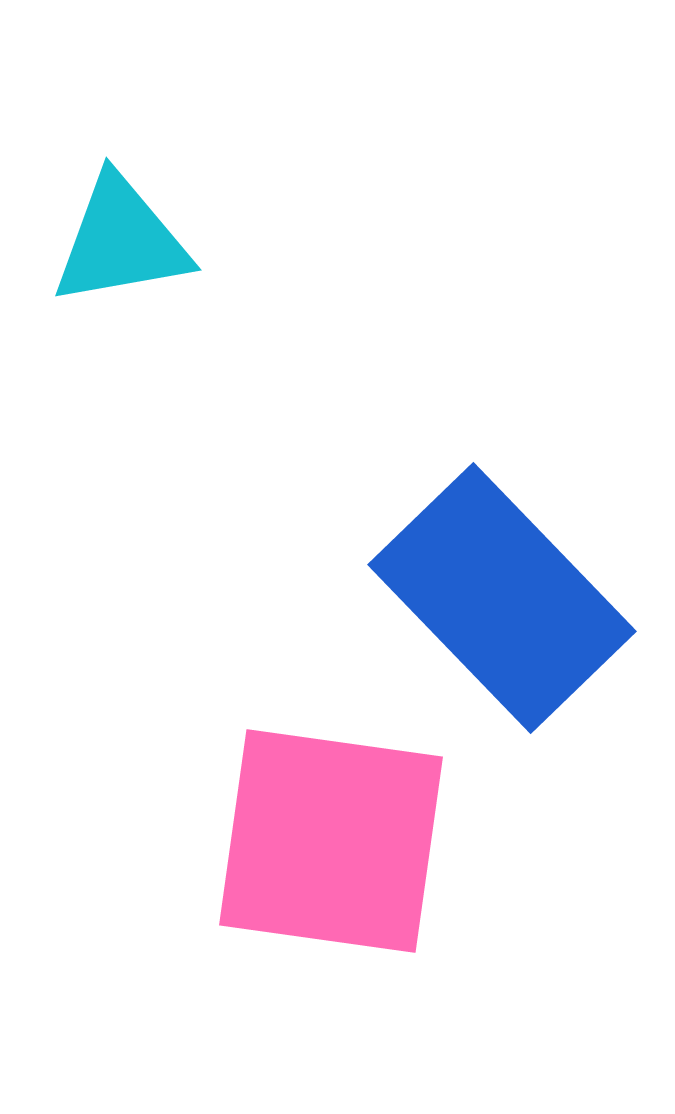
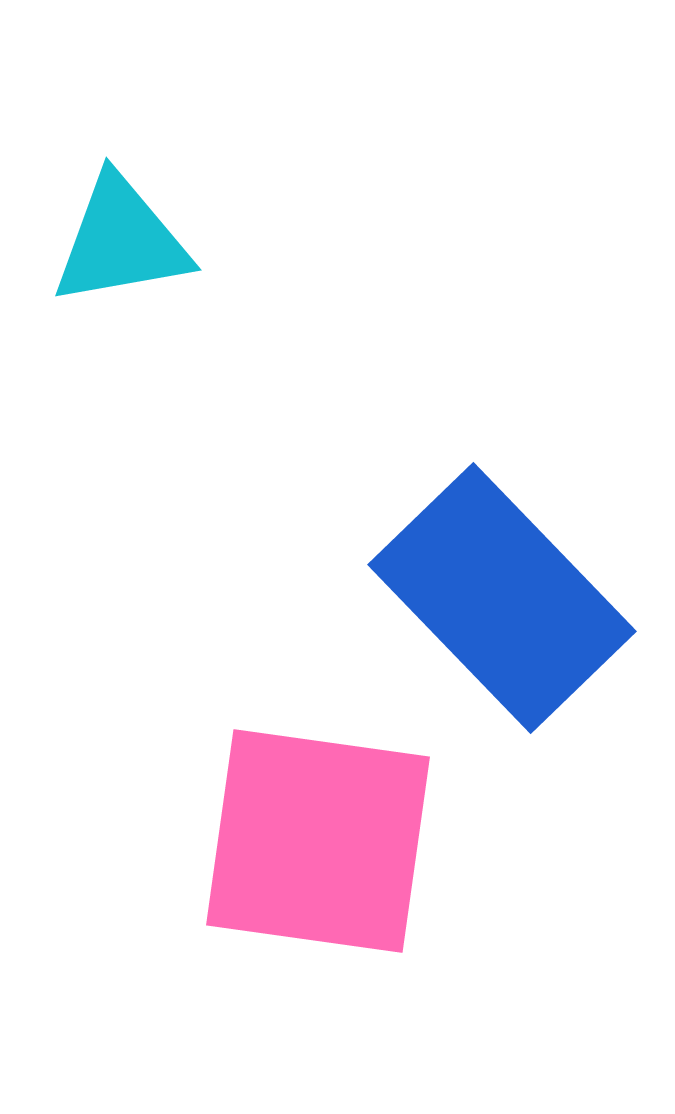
pink square: moved 13 px left
